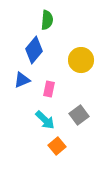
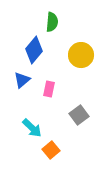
green semicircle: moved 5 px right, 2 px down
yellow circle: moved 5 px up
blue triangle: rotated 18 degrees counterclockwise
cyan arrow: moved 13 px left, 8 px down
orange square: moved 6 px left, 4 px down
